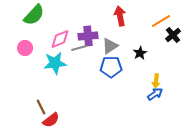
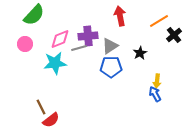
orange line: moved 2 px left
black cross: moved 1 px right
pink circle: moved 4 px up
yellow arrow: moved 1 px right
blue arrow: rotated 84 degrees counterclockwise
